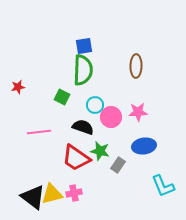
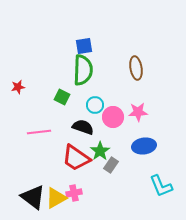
brown ellipse: moved 2 px down; rotated 10 degrees counterclockwise
pink circle: moved 2 px right
green star: rotated 24 degrees clockwise
gray rectangle: moved 7 px left
cyan L-shape: moved 2 px left
yellow triangle: moved 4 px right, 4 px down; rotated 15 degrees counterclockwise
